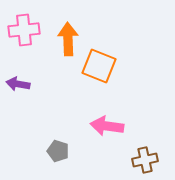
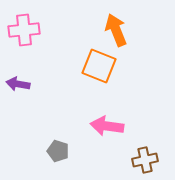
orange arrow: moved 48 px right, 9 px up; rotated 20 degrees counterclockwise
